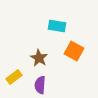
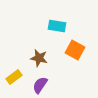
orange square: moved 1 px right, 1 px up
brown star: rotated 18 degrees counterclockwise
purple semicircle: rotated 30 degrees clockwise
